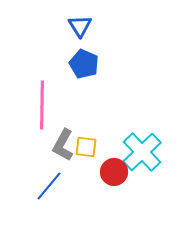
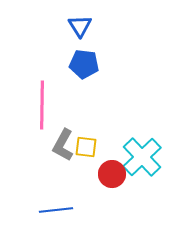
blue pentagon: rotated 16 degrees counterclockwise
cyan cross: moved 5 px down
red circle: moved 2 px left, 2 px down
blue line: moved 7 px right, 24 px down; rotated 44 degrees clockwise
